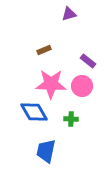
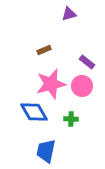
purple rectangle: moved 1 px left, 1 px down
pink star: rotated 16 degrees counterclockwise
